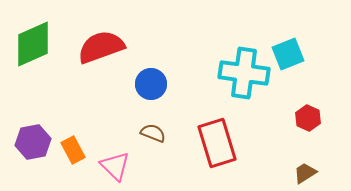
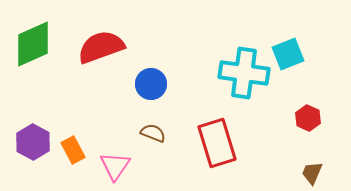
purple hexagon: rotated 20 degrees counterclockwise
pink triangle: rotated 20 degrees clockwise
brown trapezoid: moved 7 px right; rotated 35 degrees counterclockwise
